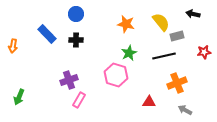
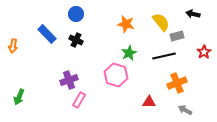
black cross: rotated 24 degrees clockwise
red star: rotated 24 degrees counterclockwise
